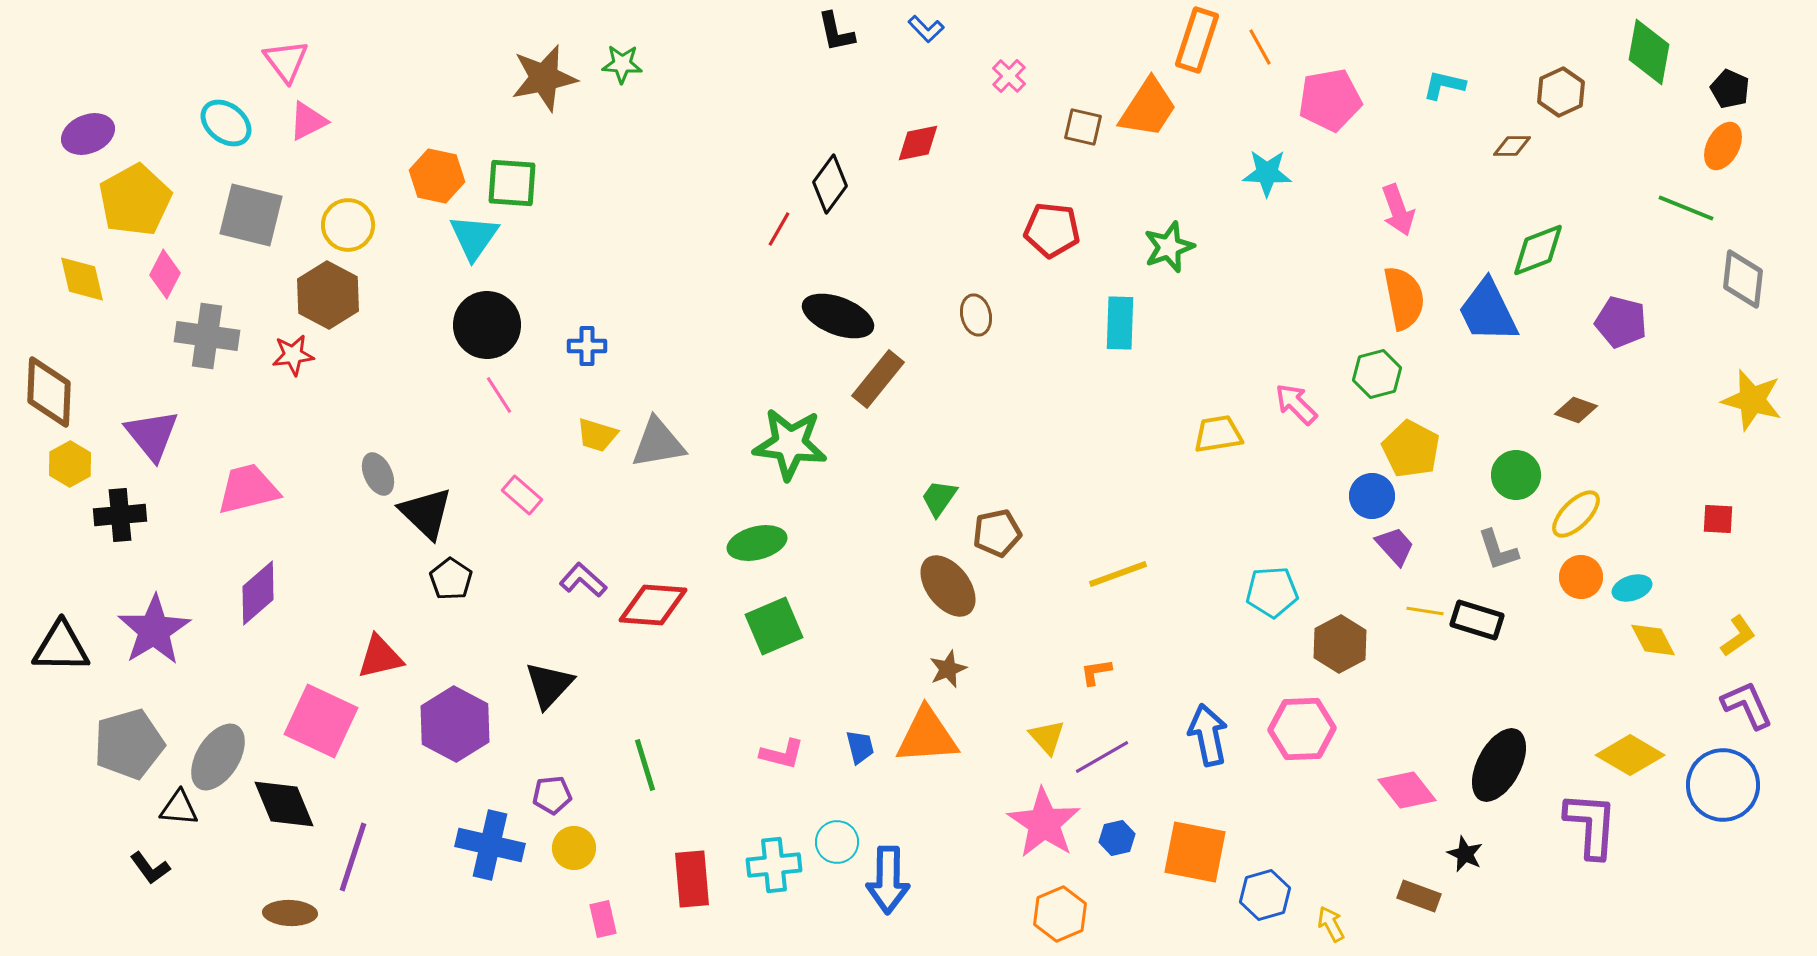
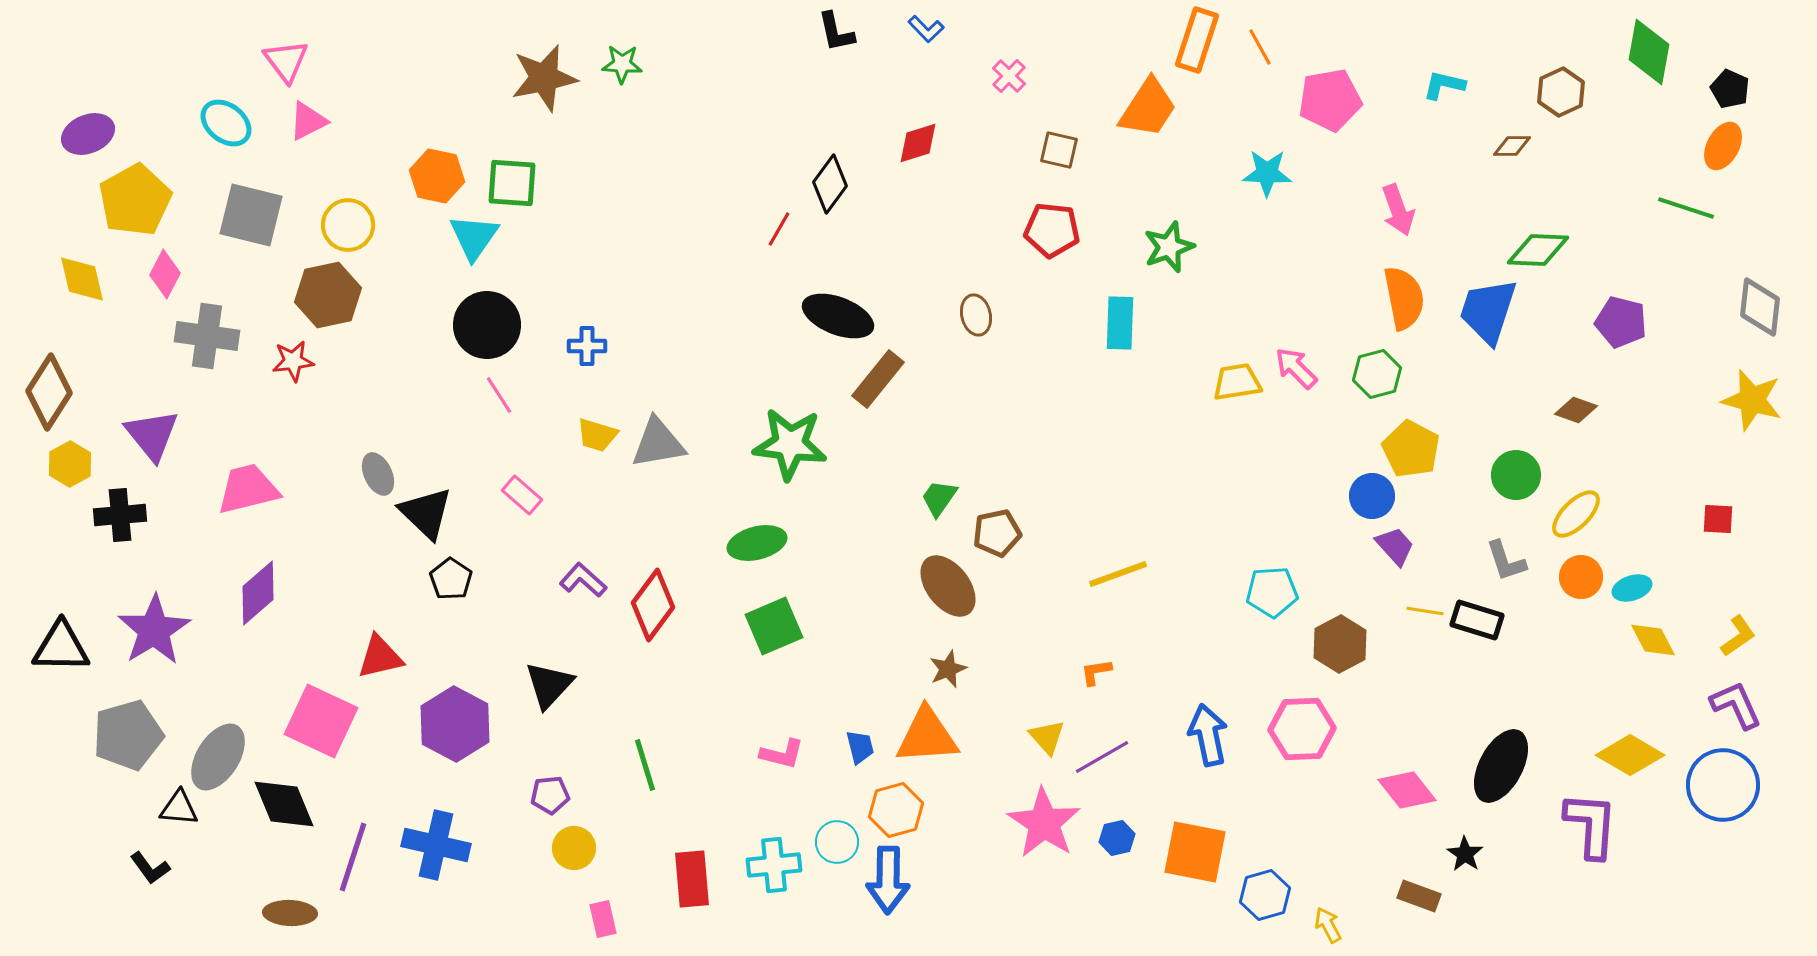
brown square at (1083, 127): moved 24 px left, 23 px down
red diamond at (918, 143): rotated 6 degrees counterclockwise
green line at (1686, 208): rotated 4 degrees counterclockwise
green diamond at (1538, 250): rotated 24 degrees clockwise
gray diamond at (1743, 279): moved 17 px right, 28 px down
brown hexagon at (328, 295): rotated 20 degrees clockwise
blue trapezoid at (1488, 311): rotated 44 degrees clockwise
red star at (293, 355): moved 6 px down
brown diamond at (49, 392): rotated 30 degrees clockwise
pink arrow at (1296, 404): moved 36 px up
yellow trapezoid at (1218, 434): moved 19 px right, 52 px up
gray L-shape at (1498, 550): moved 8 px right, 11 px down
red diamond at (653, 605): rotated 58 degrees counterclockwise
purple L-shape at (1747, 705): moved 11 px left
gray pentagon at (129, 744): moved 1 px left, 9 px up
black ellipse at (1499, 765): moved 2 px right, 1 px down
purple pentagon at (552, 795): moved 2 px left
blue cross at (490, 845): moved 54 px left
black star at (1465, 854): rotated 9 degrees clockwise
orange hexagon at (1060, 914): moved 164 px left, 104 px up; rotated 8 degrees clockwise
yellow arrow at (1331, 924): moved 3 px left, 1 px down
